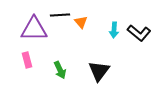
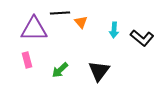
black line: moved 2 px up
black L-shape: moved 3 px right, 5 px down
green arrow: rotated 72 degrees clockwise
